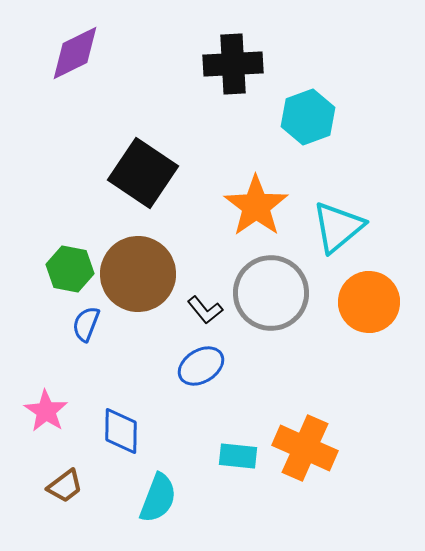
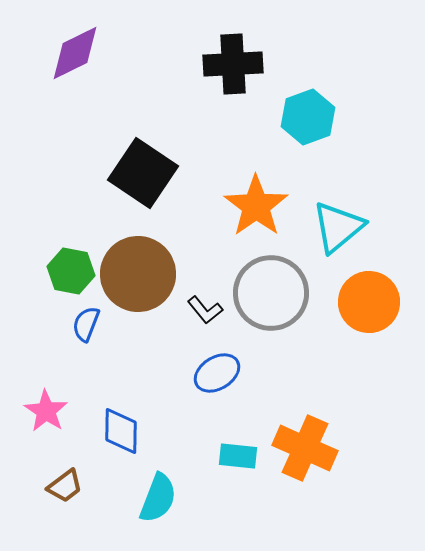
green hexagon: moved 1 px right, 2 px down
blue ellipse: moved 16 px right, 7 px down
